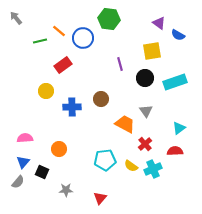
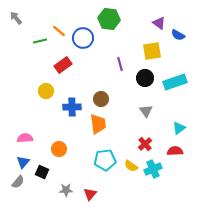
orange trapezoid: moved 27 px left; rotated 55 degrees clockwise
red triangle: moved 10 px left, 4 px up
